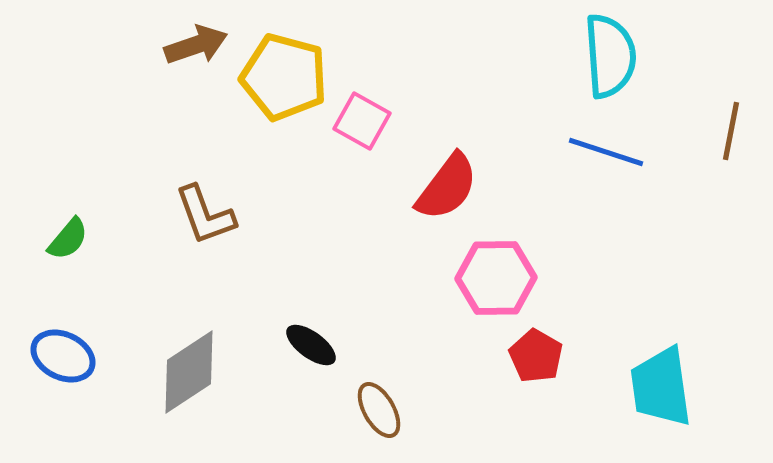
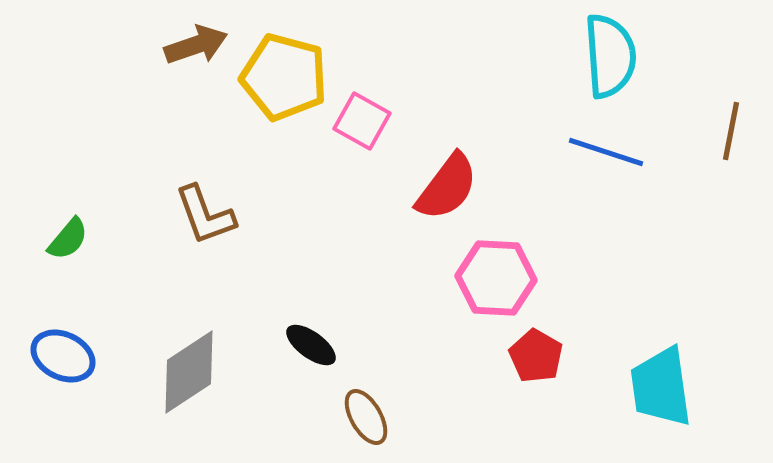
pink hexagon: rotated 4 degrees clockwise
brown ellipse: moved 13 px left, 7 px down
